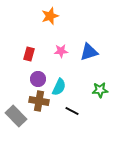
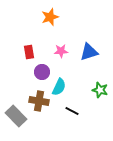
orange star: moved 1 px down
red rectangle: moved 2 px up; rotated 24 degrees counterclockwise
purple circle: moved 4 px right, 7 px up
green star: rotated 21 degrees clockwise
